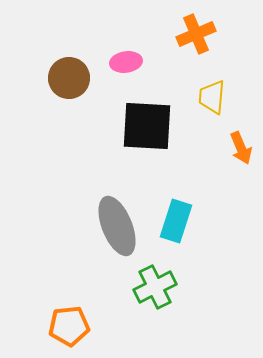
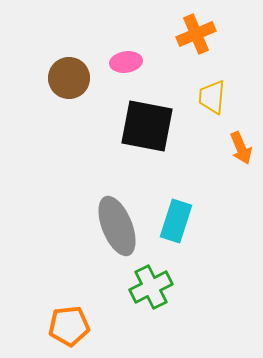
black square: rotated 8 degrees clockwise
green cross: moved 4 px left
